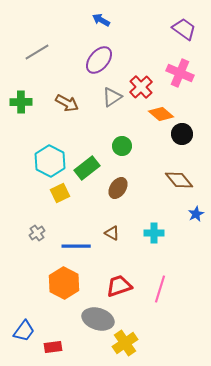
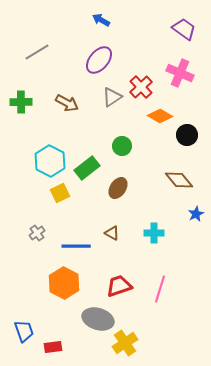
orange diamond: moved 1 px left, 2 px down; rotated 10 degrees counterclockwise
black circle: moved 5 px right, 1 px down
blue trapezoid: rotated 55 degrees counterclockwise
